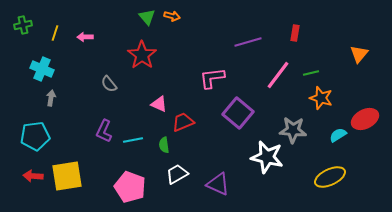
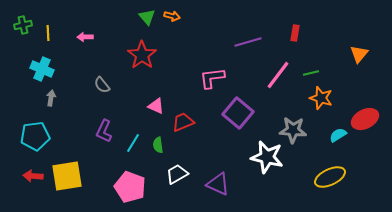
yellow line: moved 7 px left; rotated 21 degrees counterclockwise
gray semicircle: moved 7 px left, 1 px down
pink triangle: moved 3 px left, 2 px down
cyan line: moved 3 px down; rotated 48 degrees counterclockwise
green semicircle: moved 6 px left
